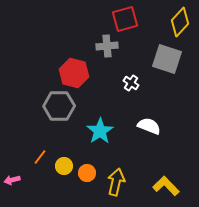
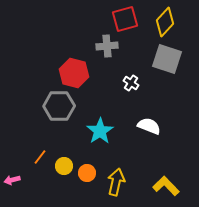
yellow diamond: moved 15 px left
